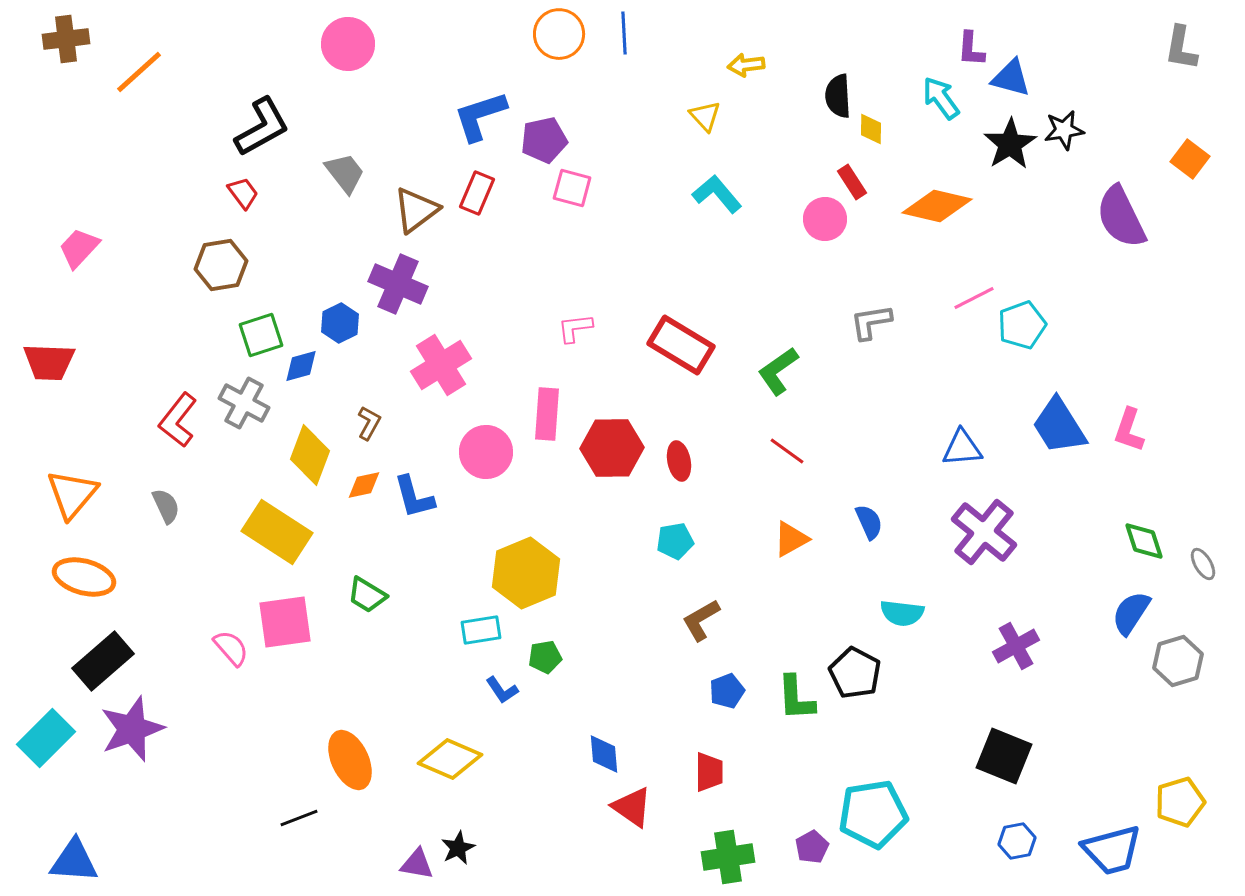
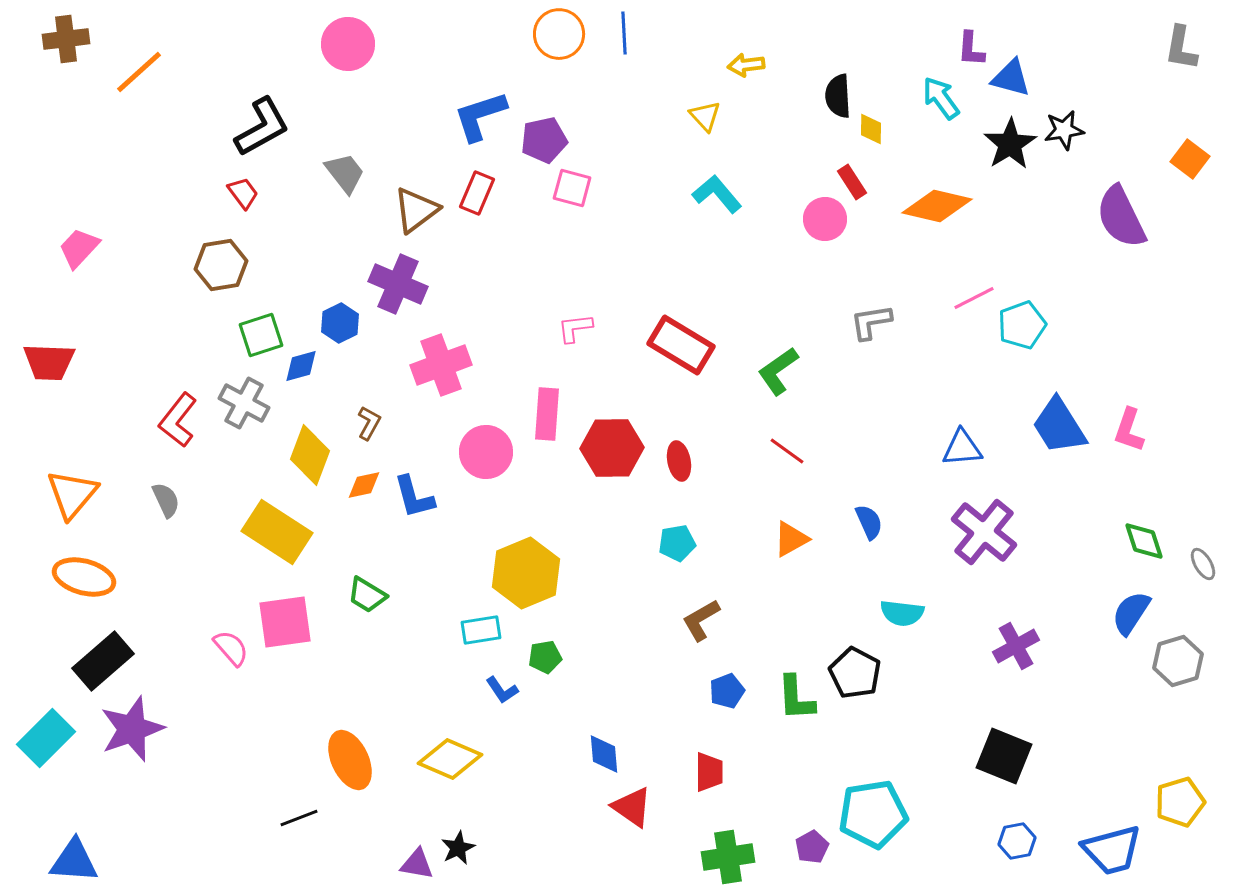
pink cross at (441, 365): rotated 12 degrees clockwise
gray semicircle at (166, 506): moved 6 px up
cyan pentagon at (675, 541): moved 2 px right, 2 px down
